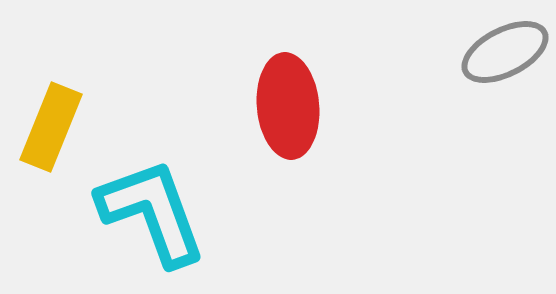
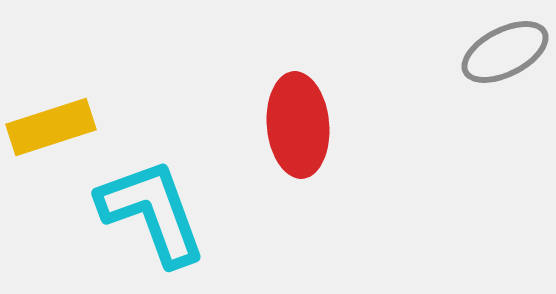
red ellipse: moved 10 px right, 19 px down
yellow rectangle: rotated 50 degrees clockwise
